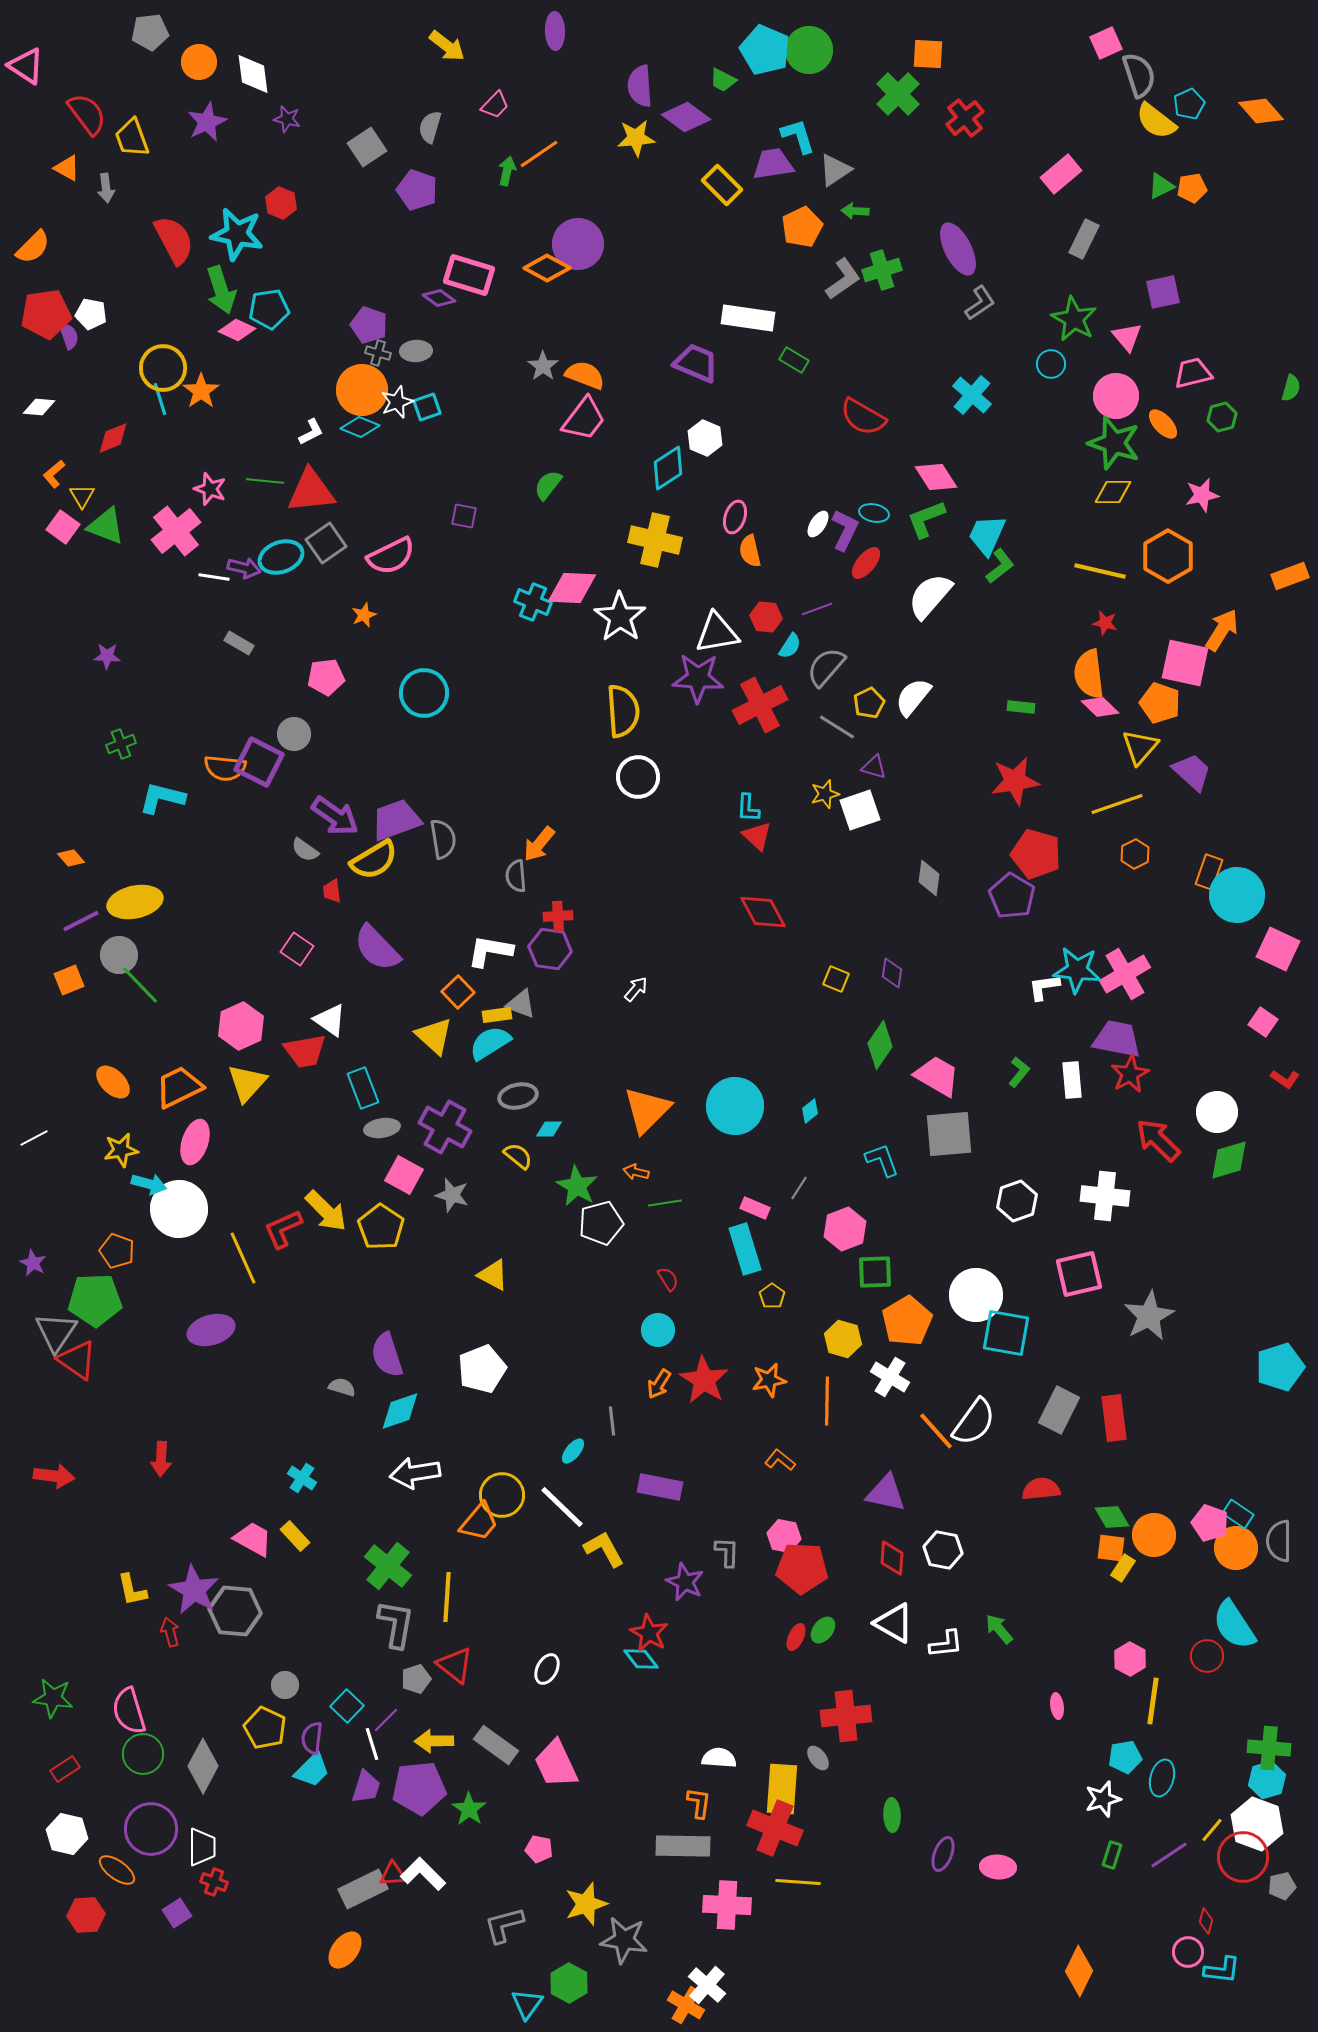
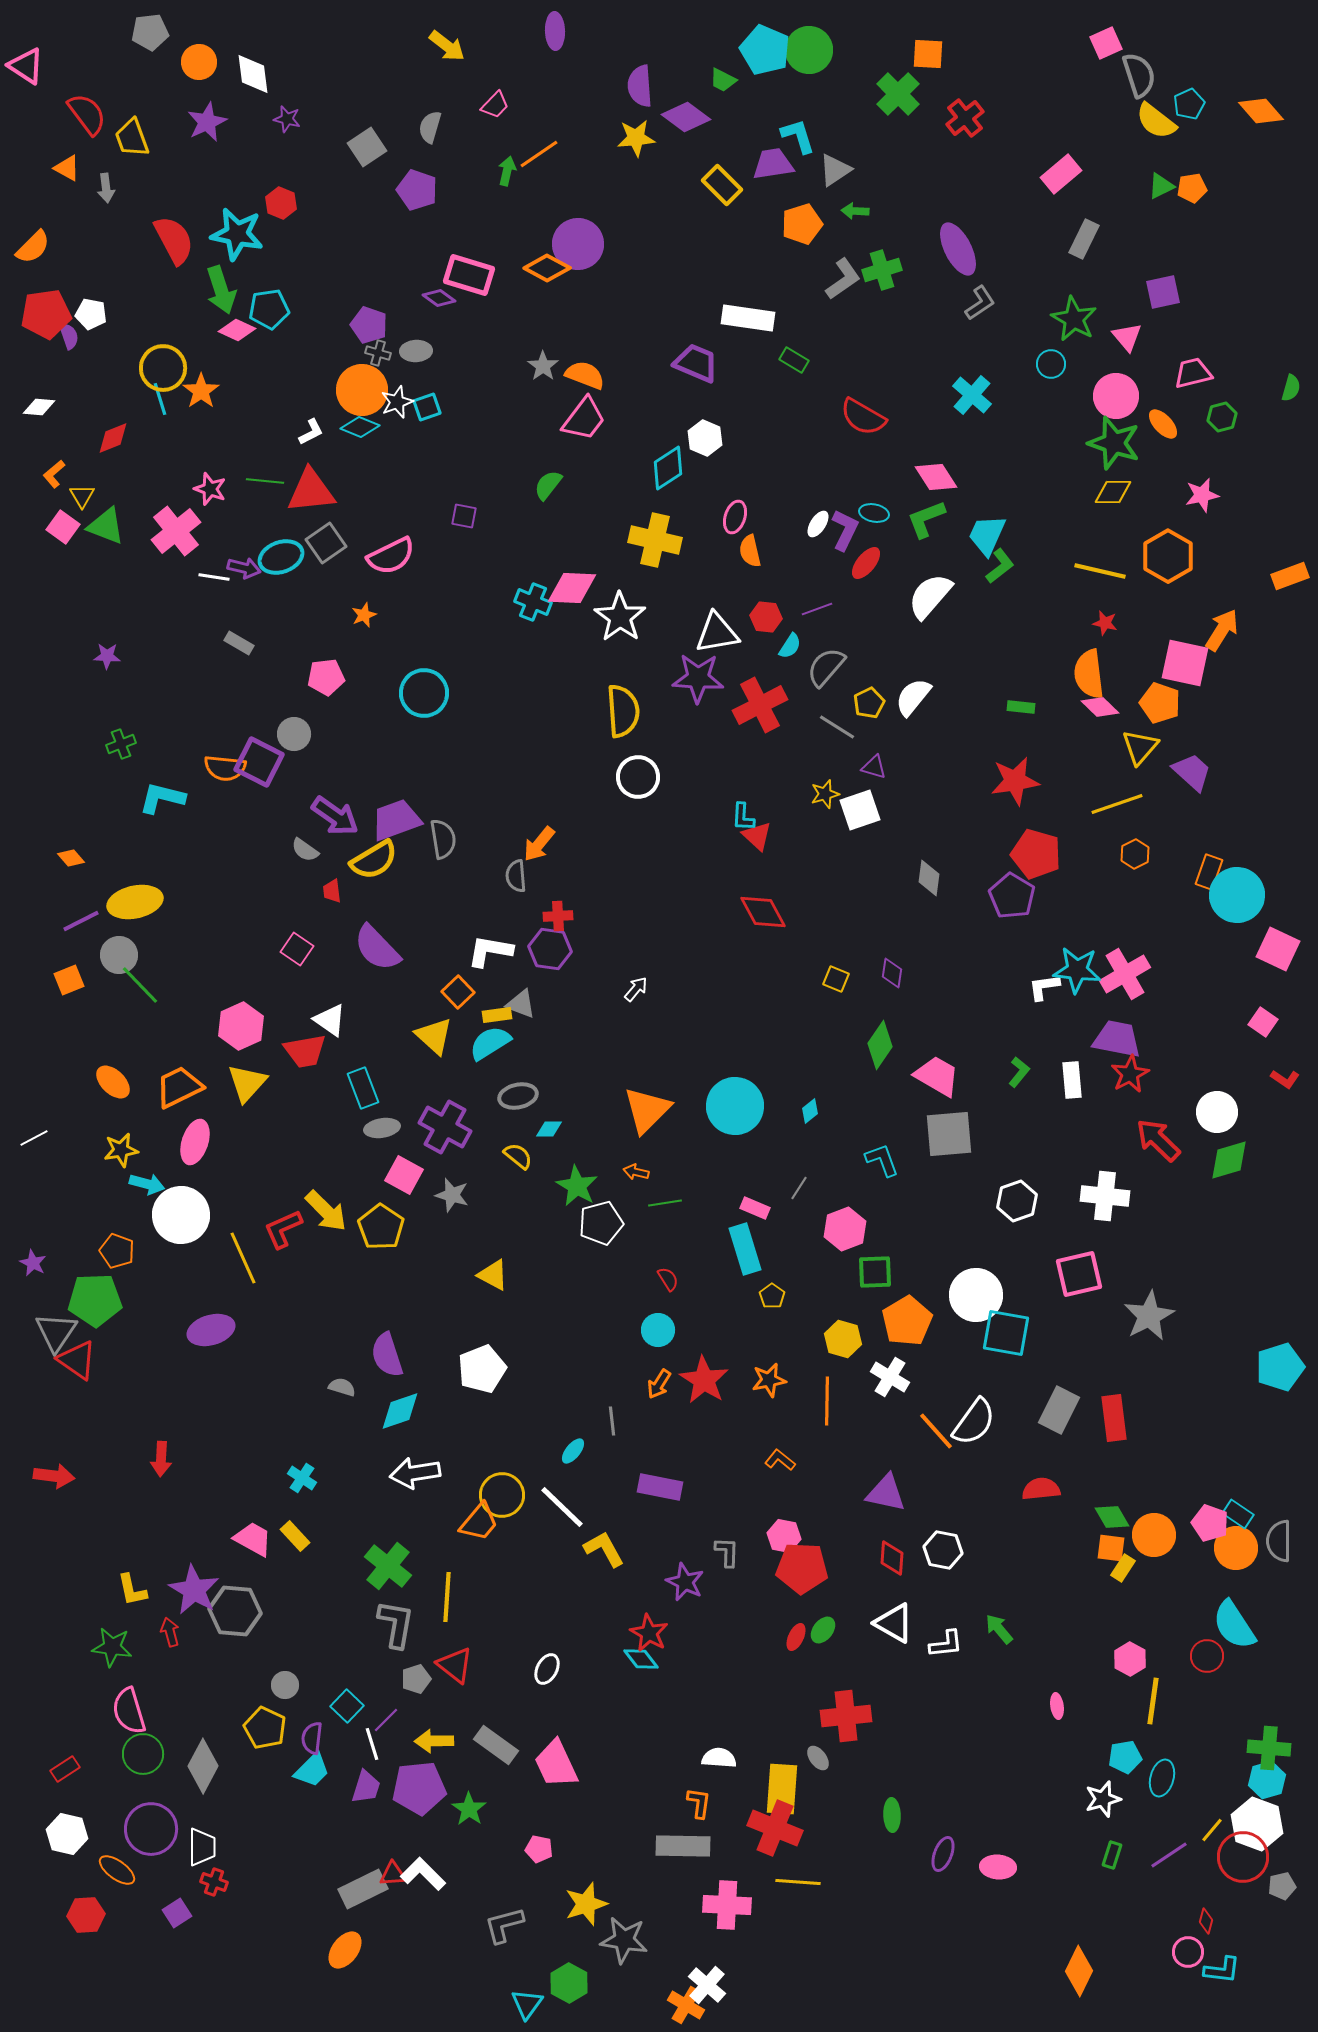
orange pentagon at (802, 227): moved 3 px up; rotated 9 degrees clockwise
cyan L-shape at (748, 808): moved 5 px left, 9 px down
cyan arrow at (149, 1184): moved 2 px left
white circle at (179, 1209): moved 2 px right, 6 px down
green star at (53, 1698): moved 59 px right, 51 px up
